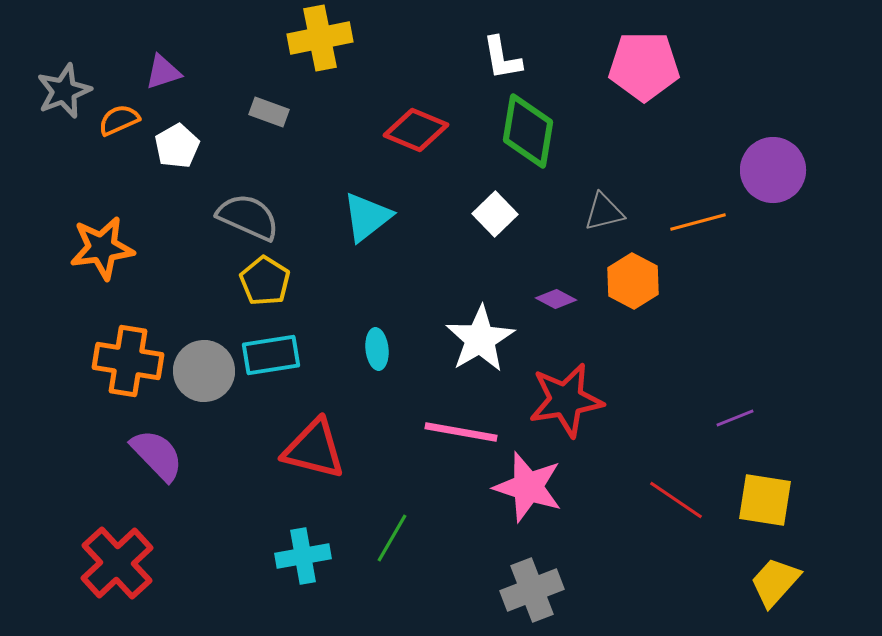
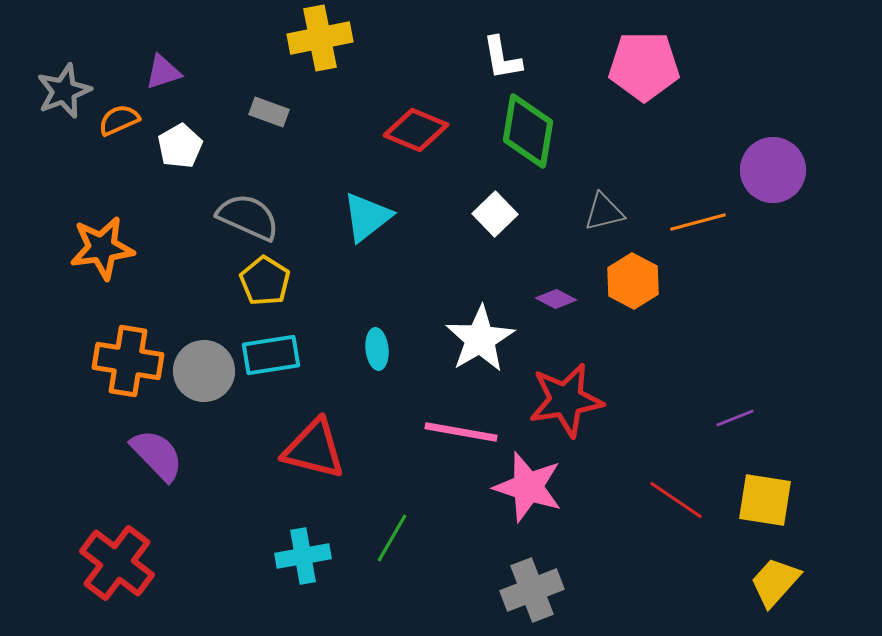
white pentagon: moved 3 px right
red cross: rotated 10 degrees counterclockwise
